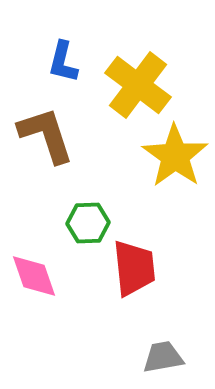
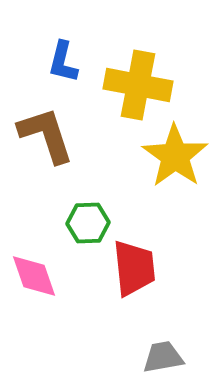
yellow cross: rotated 26 degrees counterclockwise
